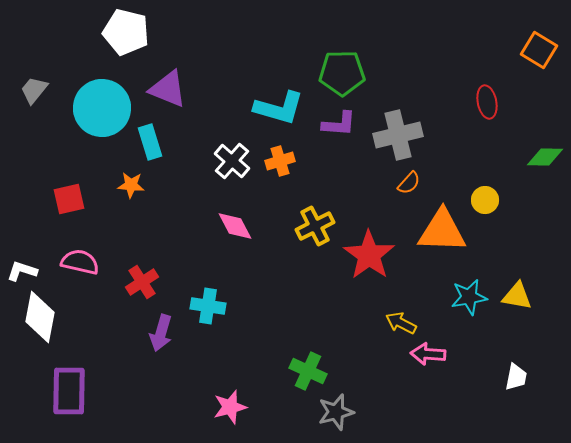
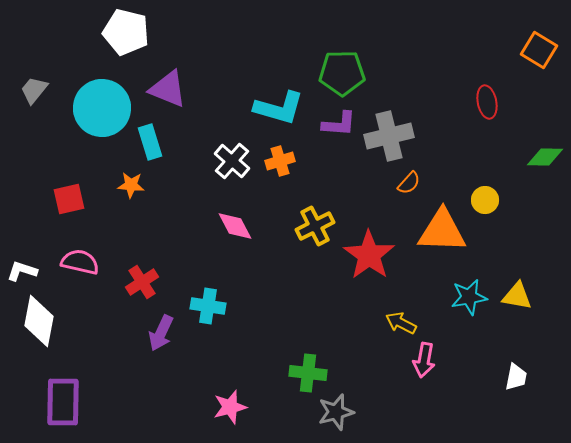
gray cross: moved 9 px left, 1 px down
white diamond: moved 1 px left, 4 px down
purple arrow: rotated 9 degrees clockwise
pink arrow: moved 4 px left, 6 px down; rotated 84 degrees counterclockwise
green cross: moved 2 px down; rotated 18 degrees counterclockwise
purple rectangle: moved 6 px left, 11 px down
